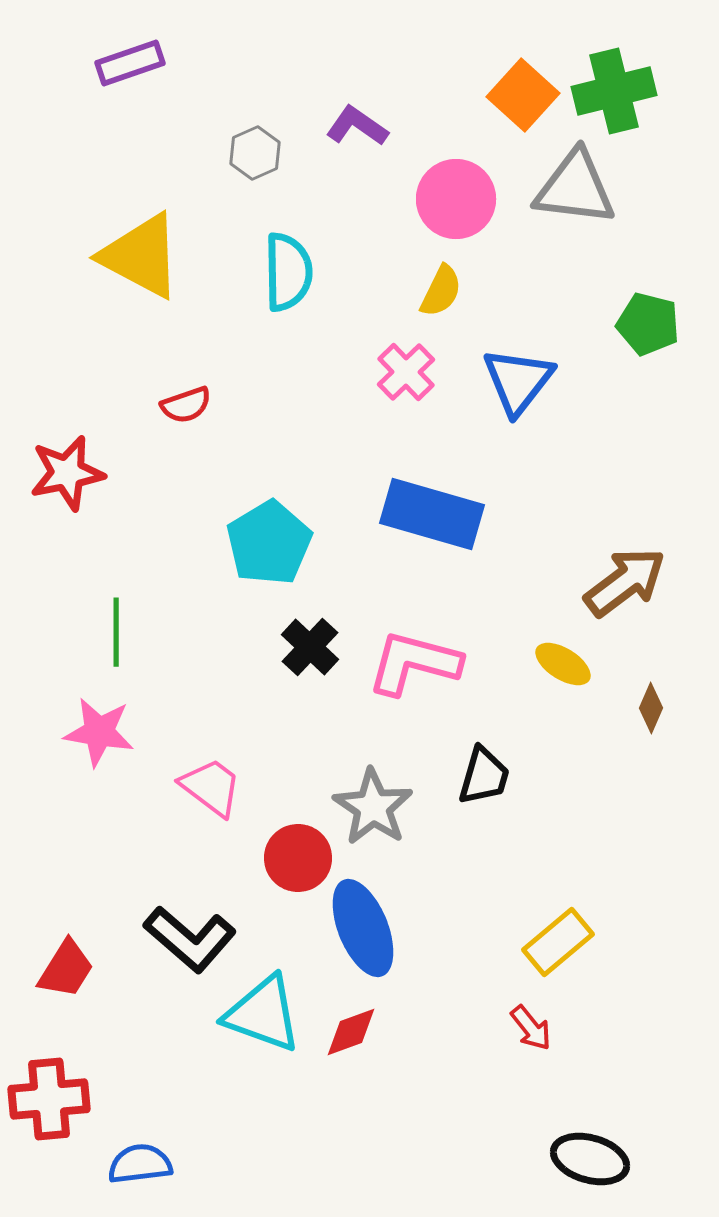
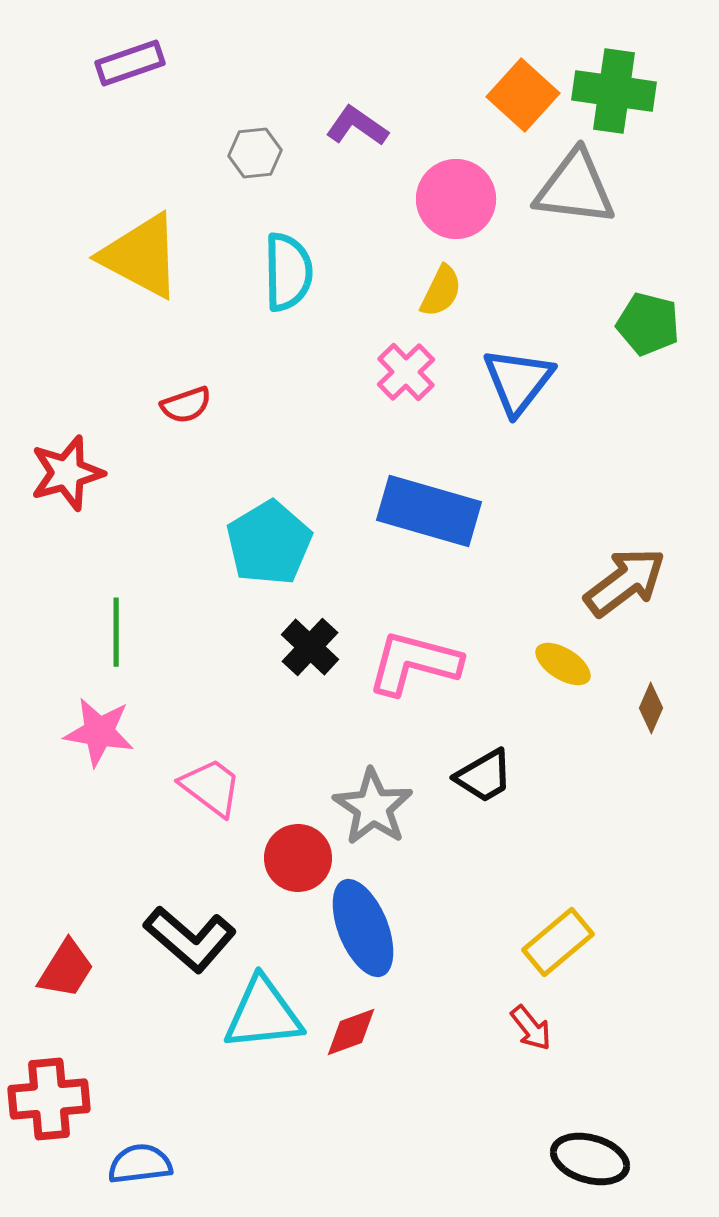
green cross: rotated 22 degrees clockwise
gray hexagon: rotated 18 degrees clockwise
red star: rotated 4 degrees counterclockwise
blue rectangle: moved 3 px left, 3 px up
black trapezoid: rotated 44 degrees clockwise
cyan triangle: rotated 26 degrees counterclockwise
